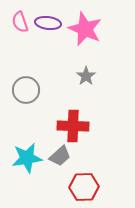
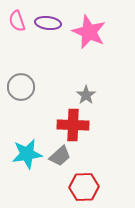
pink semicircle: moved 3 px left, 1 px up
pink star: moved 4 px right, 3 px down
gray star: moved 19 px down
gray circle: moved 5 px left, 3 px up
red cross: moved 1 px up
cyan star: moved 4 px up
